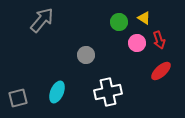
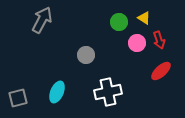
gray arrow: rotated 12 degrees counterclockwise
